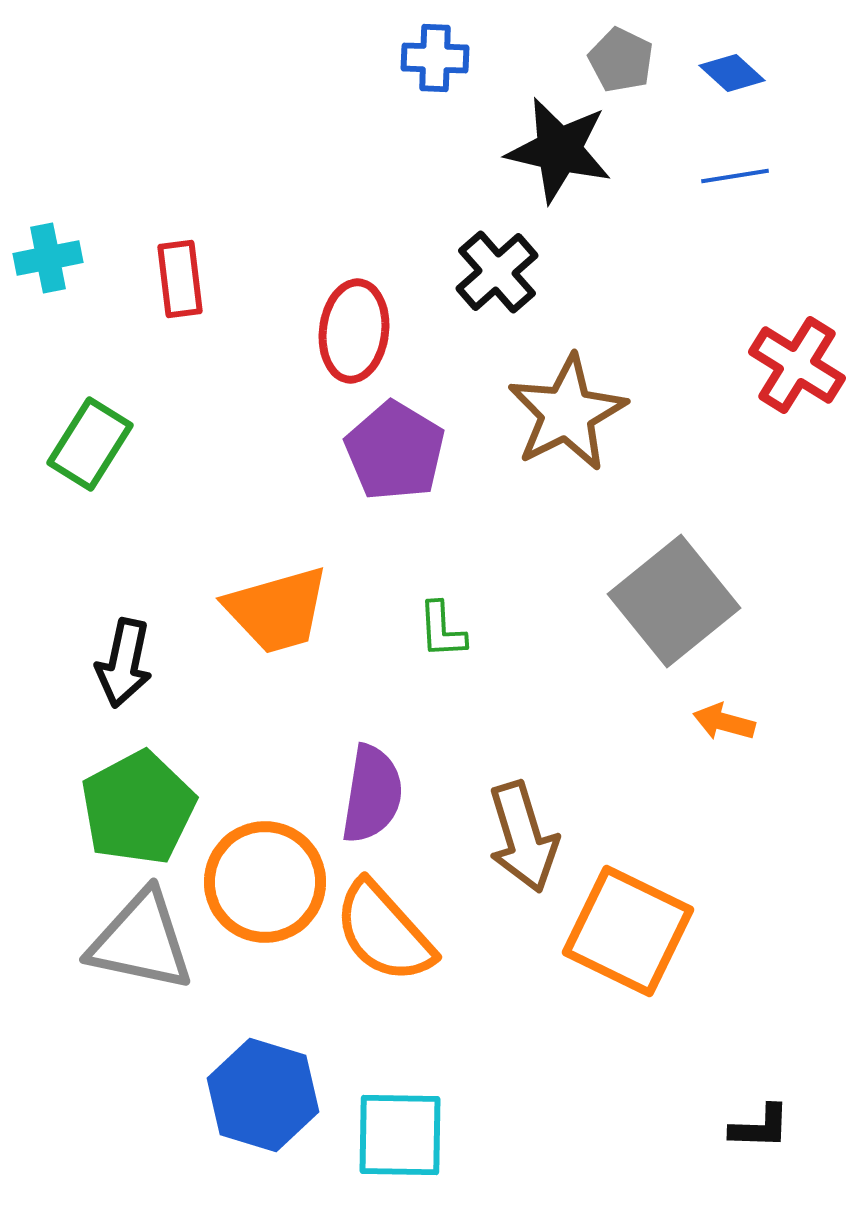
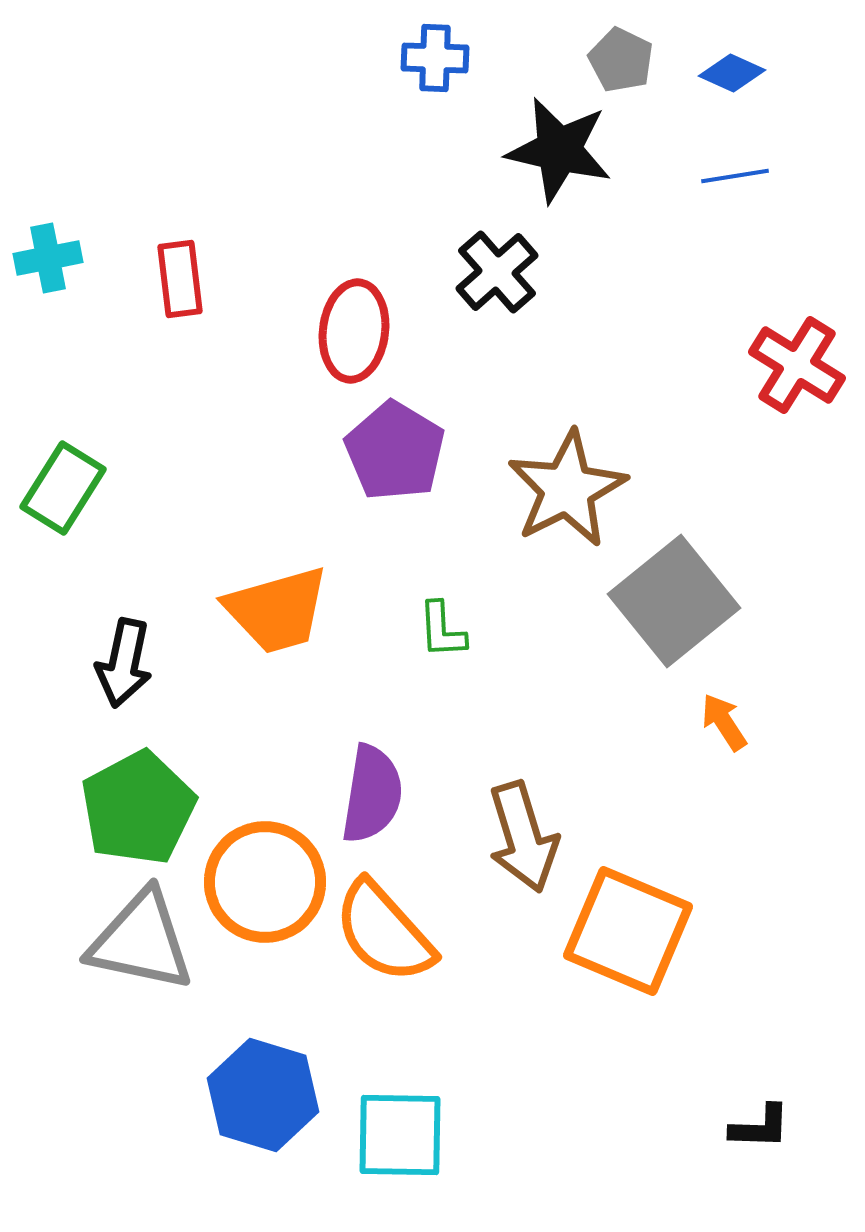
blue diamond: rotated 18 degrees counterclockwise
brown star: moved 76 px down
green rectangle: moved 27 px left, 44 px down
orange arrow: rotated 42 degrees clockwise
orange square: rotated 3 degrees counterclockwise
